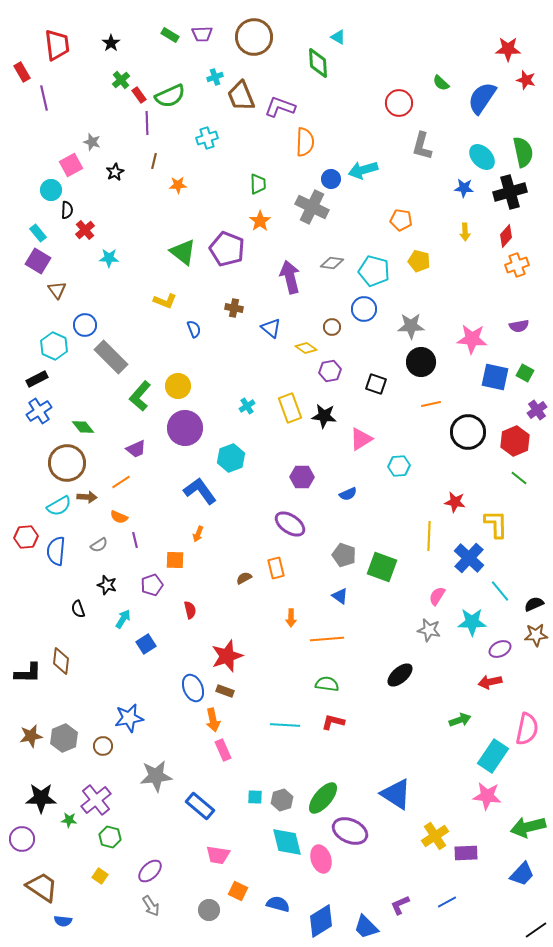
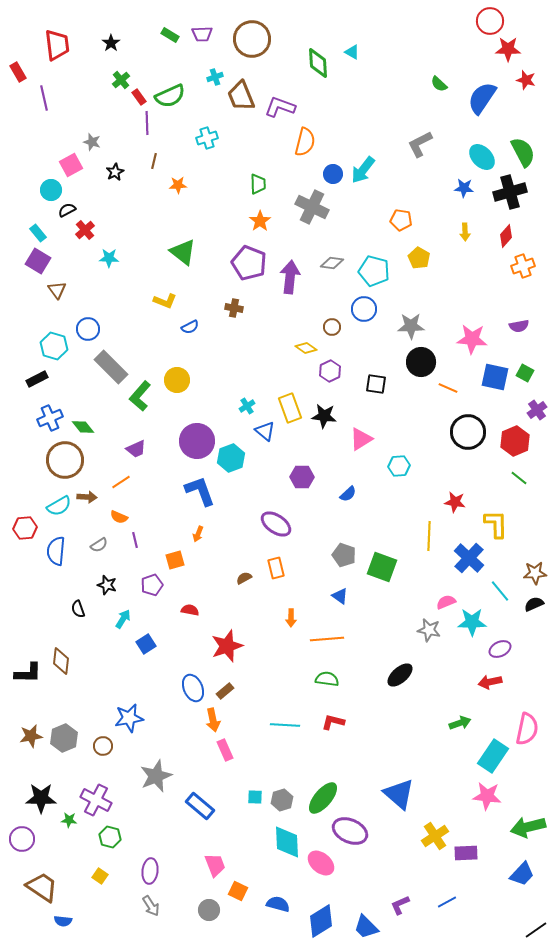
brown circle at (254, 37): moved 2 px left, 2 px down
cyan triangle at (338, 37): moved 14 px right, 15 px down
red rectangle at (22, 72): moved 4 px left
green semicircle at (441, 83): moved 2 px left, 1 px down
red rectangle at (139, 95): moved 2 px down
red circle at (399, 103): moved 91 px right, 82 px up
orange semicircle at (305, 142): rotated 12 degrees clockwise
gray L-shape at (422, 146): moved 2 px left, 2 px up; rotated 48 degrees clockwise
green semicircle at (523, 152): rotated 16 degrees counterclockwise
cyan arrow at (363, 170): rotated 36 degrees counterclockwise
blue circle at (331, 179): moved 2 px right, 5 px up
black semicircle at (67, 210): rotated 120 degrees counterclockwise
purple pentagon at (227, 249): moved 22 px right, 14 px down
yellow pentagon at (419, 261): moved 3 px up; rotated 15 degrees clockwise
orange cross at (517, 265): moved 6 px right, 1 px down
purple arrow at (290, 277): rotated 20 degrees clockwise
blue circle at (85, 325): moved 3 px right, 4 px down
blue triangle at (271, 328): moved 6 px left, 103 px down
blue semicircle at (194, 329): moved 4 px left, 2 px up; rotated 84 degrees clockwise
cyan hexagon at (54, 346): rotated 8 degrees counterclockwise
gray rectangle at (111, 357): moved 10 px down
purple hexagon at (330, 371): rotated 15 degrees counterclockwise
black square at (376, 384): rotated 10 degrees counterclockwise
yellow circle at (178, 386): moved 1 px left, 6 px up
orange line at (431, 404): moved 17 px right, 16 px up; rotated 36 degrees clockwise
blue cross at (39, 411): moved 11 px right, 7 px down; rotated 10 degrees clockwise
purple circle at (185, 428): moved 12 px right, 13 px down
brown circle at (67, 463): moved 2 px left, 3 px up
blue L-shape at (200, 491): rotated 16 degrees clockwise
blue semicircle at (348, 494): rotated 18 degrees counterclockwise
purple ellipse at (290, 524): moved 14 px left
red hexagon at (26, 537): moved 1 px left, 9 px up
orange square at (175, 560): rotated 18 degrees counterclockwise
pink semicircle at (437, 596): moved 9 px right, 6 px down; rotated 36 degrees clockwise
red semicircle at (190, 610): rotated 66 degrees counterclockwise
brown star at (536, 635): moved 1 px left, 62 px up
red star at (227, 656): moved 10 px up
green semicircle at (327, 684): moved 5 px up
brown rectangle at (225, 691): rotated 60 degrees counterclockwise
green arrow at (460, 720): moved 3 px down
pink rectangle at (223, 750): moved 2 px right
gray star at (156, 776): rotated 16 degrees counterclockwise
blue triangle at (396, 794): moved 3 px right; rotated 8 degrees clockwise
purple cross at (96, 800): rotated 24 degrees counterclockwise
cyan diamond at (287, 842): rotated 12 degrees clockwise
pink trapezoid at (218, 855): moved 3 px left, 10 px down; rotated 120 degrees counterclockwise
pink ellipse at (321, 859): moved 4 px down; rotated 32 degrees counterclockwise
purple ellipse at (150, 871): rotated 40 degrees counterclockwise
